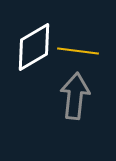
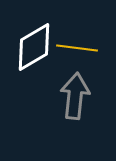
yellow line: moved 1 px left, 3 px up
